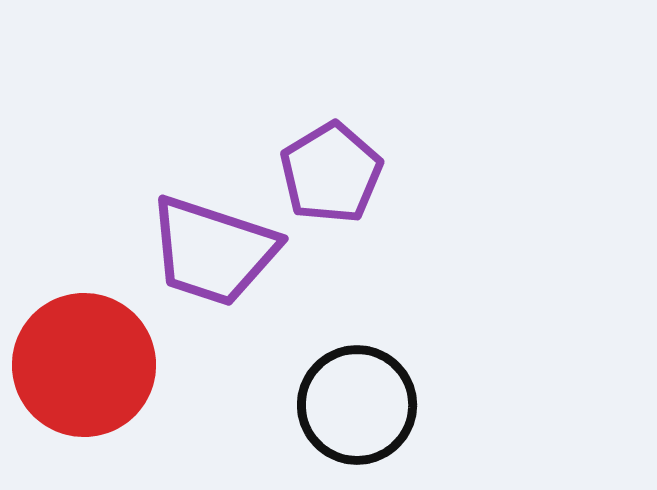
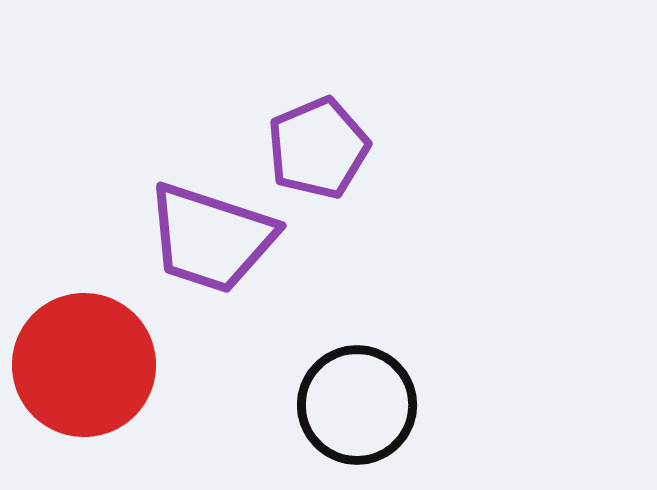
purple pentagon: moved 13 px left, 25 px up; rotated 8 degrees clockwise
purple trapezoid: moved 2 px left, 13 px up
